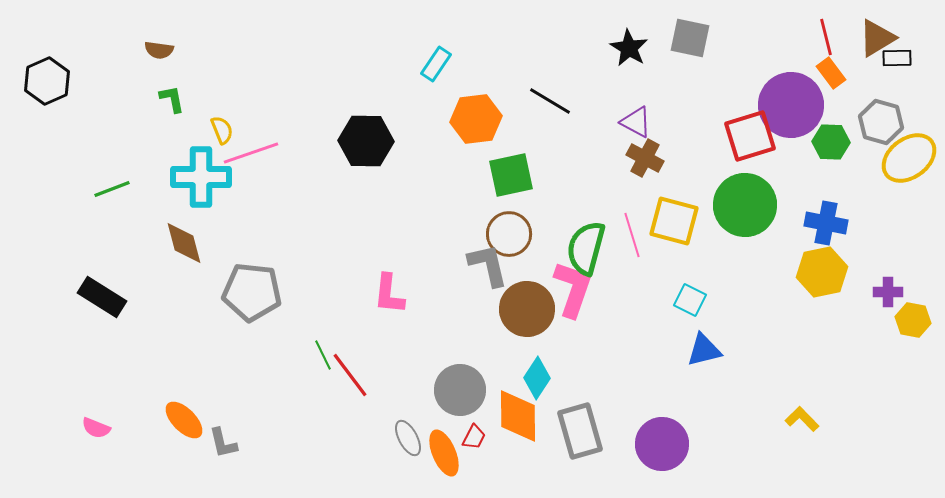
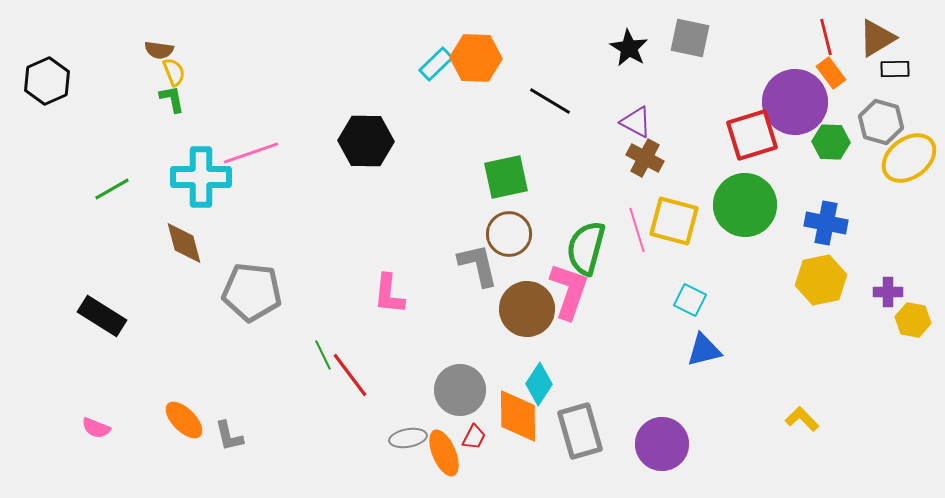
black rectangle at (897, 58): moved 2 px left, 11 px down
cyan rectangle at (436, 64): rotated 12 degrees clockwise
purple circle at (791, 105): moved 4 px right, 3 px up
orange hexagon at (476, 119): moved 61 px up; rotated 9 degrees clockwise
yellow semicircle at (222, 130): moved 48 px left, 58 px up
red square at (750, 136): moved 2 px right, 1 px up
green square at (511, 175): moved 5 px left, 2 px down
green line at (112, 189): rotated 9 degrees counterclockwise
pink line at (632, 235): moved 5 px right, 5 px up
gray L-shape at (488, 265): moved 10 px left
yellow hexagon at (822, 272): moved 1 px left, 8 px down
pink L-shape at (573, 289): moved 4 px left, 2 px down
black rectangle at (102, 297): moved 19 px down
cyan diamond at (537, 378): moved 2 px right, 6 px down
gray ellipse at (408, 438): rotated 72 degrees counterclockwise
gray L-shape at (223, 443): moved 6 px right, 7 px up
